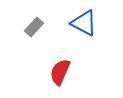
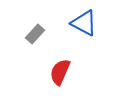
gray rectangle: moved 1 px right, 7 px down
